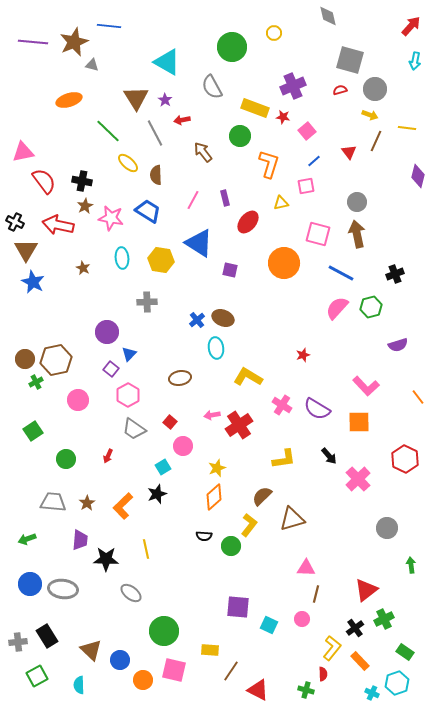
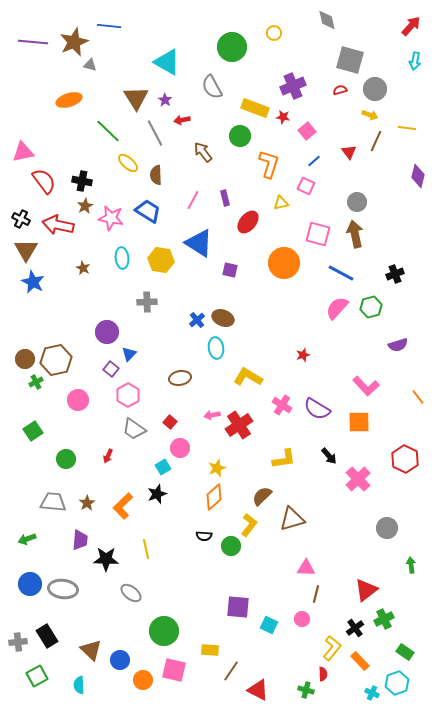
gray diamond at (328, 16): moved 1 px left, 4 px down
gray triangle at (92, 65): moved 2 px left
pink square at (306, 186): rotated 36 degrees clockwise
black cross at (15, 222): moved 6 px right, 3 px up
brown arrow at (357, 234): moved 2 px left
pink circle at (183, 446): moved 3 px left, 2 px down
